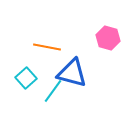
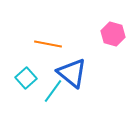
pink hexagon: moved 5 px right, 4 px up
orange line: moved 1 px right, 3 px up
blue triangle: rotated 24 degrees clockwise
